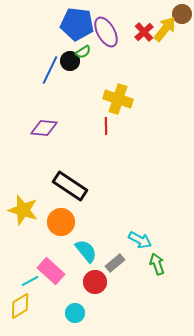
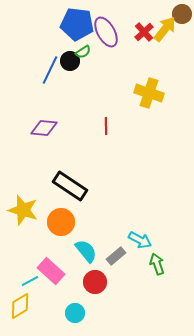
yellow cross: moved 31 px right, 6 px up
gray rectangle: moved 1 px right, 7 px up
